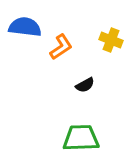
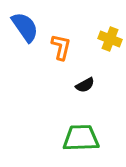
blue semicircle: rotated 48 degrees clockwise
yellow cross: moved 1 px left, 1 px up
orange L-shape: rotated 44 degrees counterclockwise
